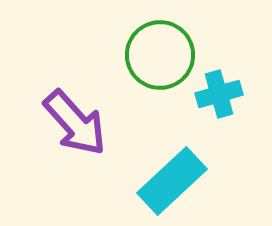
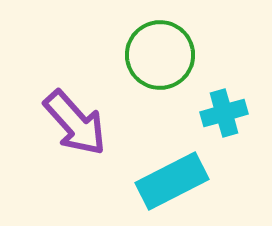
cyan cross: moved 5 px right, 19 px down
cyan rectangle: rotated 16 degrees clockwise
